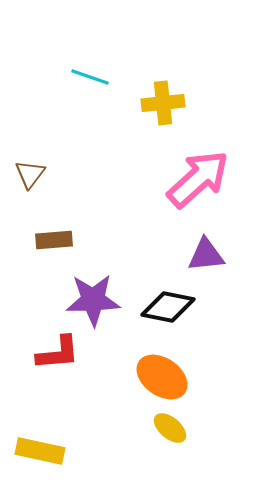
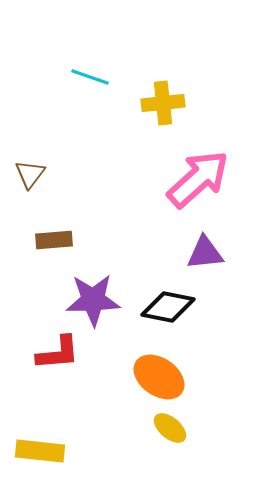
purple triangle: moved 1 px left, 2 px up
orange ellipse: moved 3 px left
yellow rectangle: rotated 6 degrees counterclockwise
